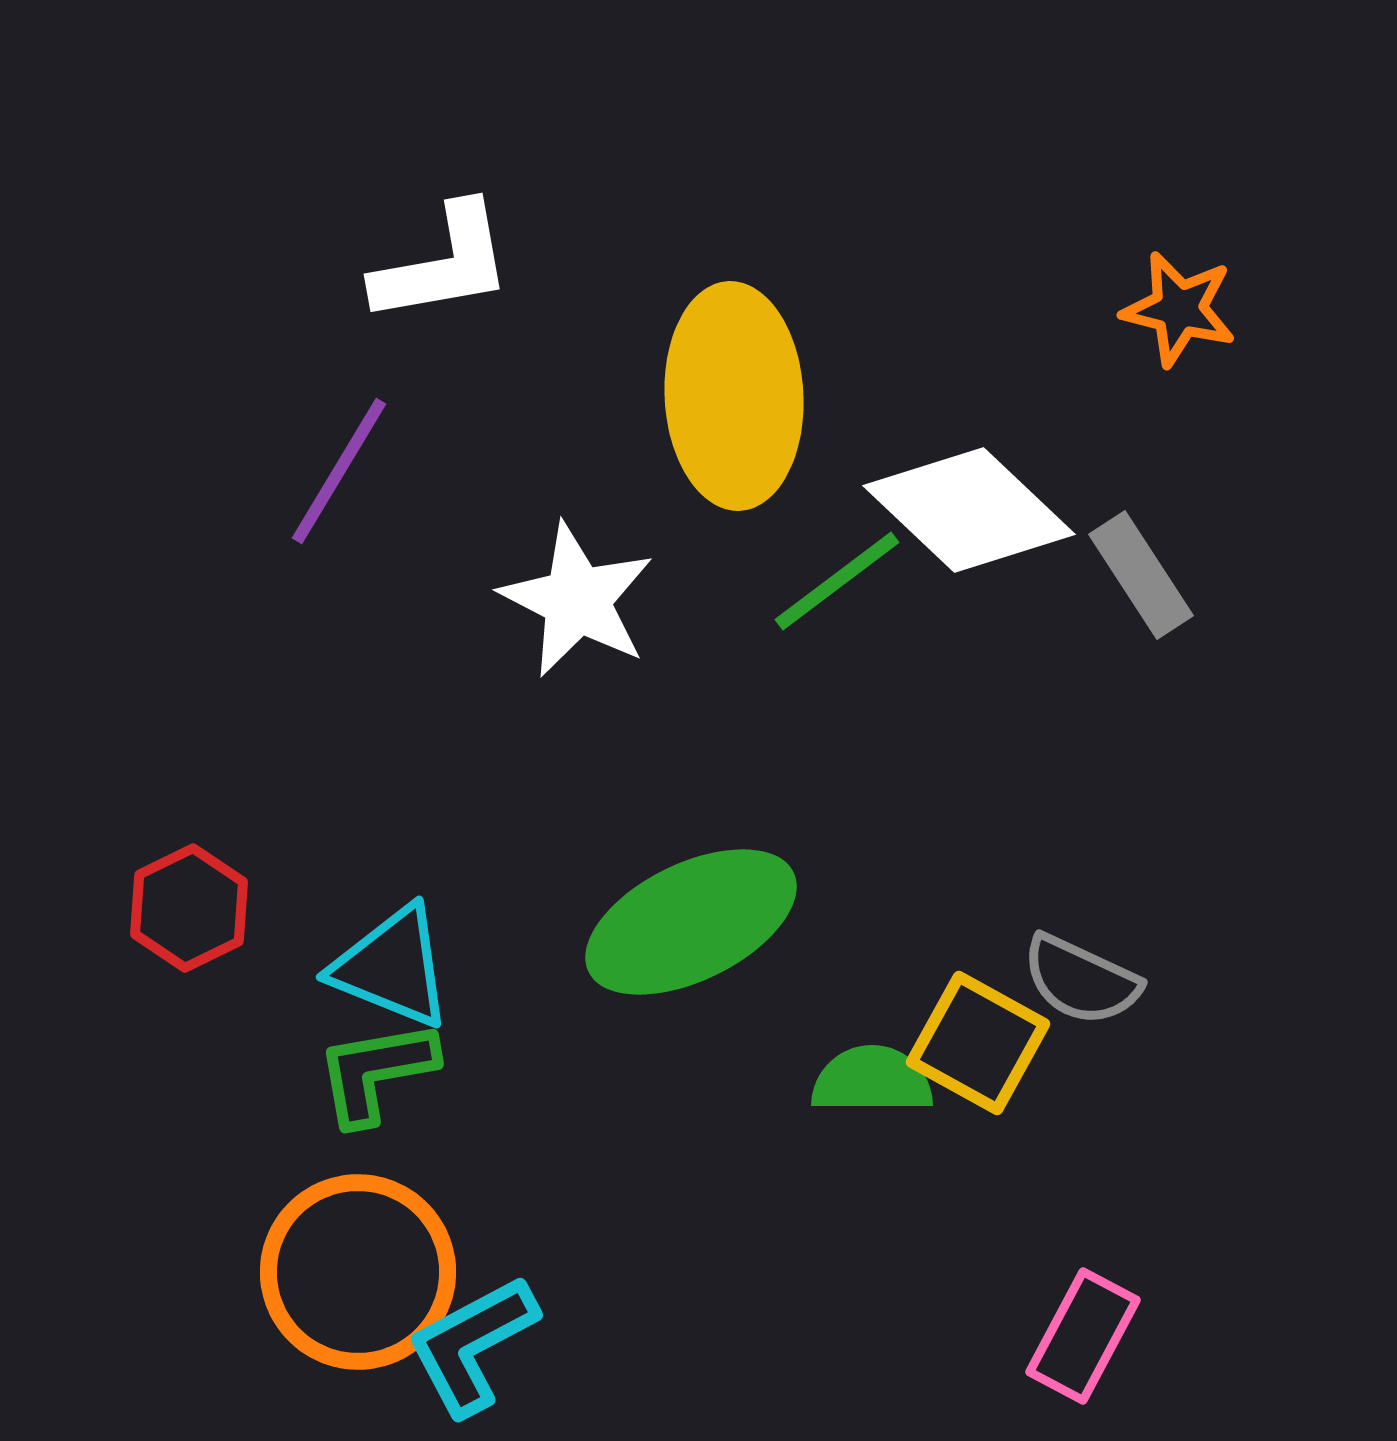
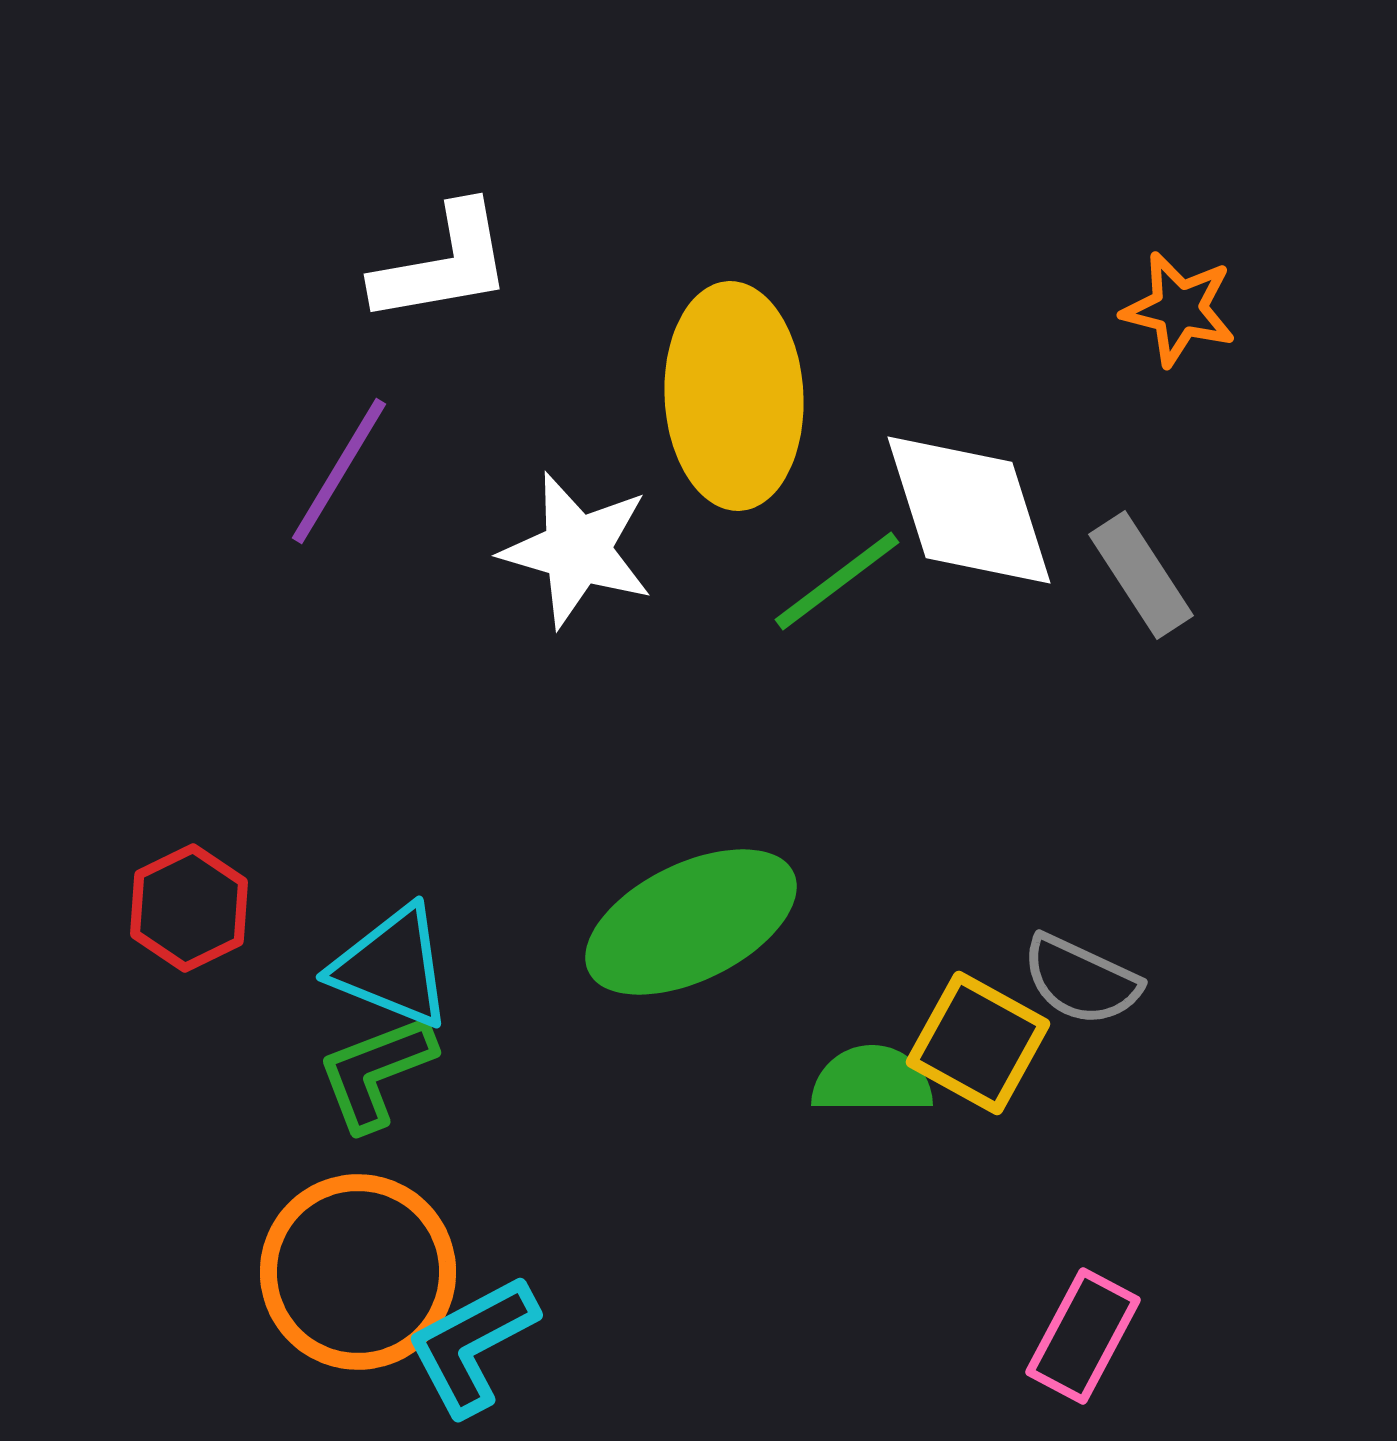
white diamond: rotated 29 degrees clockwise
white star: moved 50 px up; rotated 11 degrees counterclockwise
green L-shape: rotated 11 degrees counterclockwise
